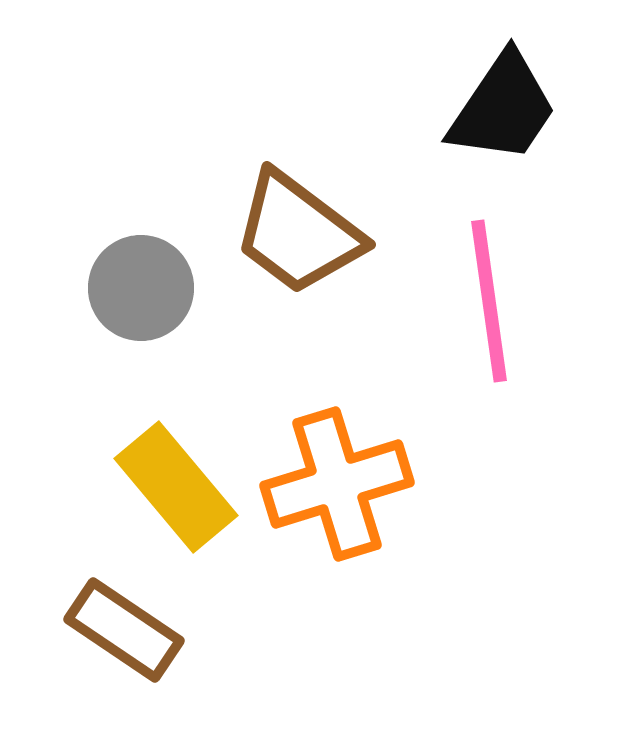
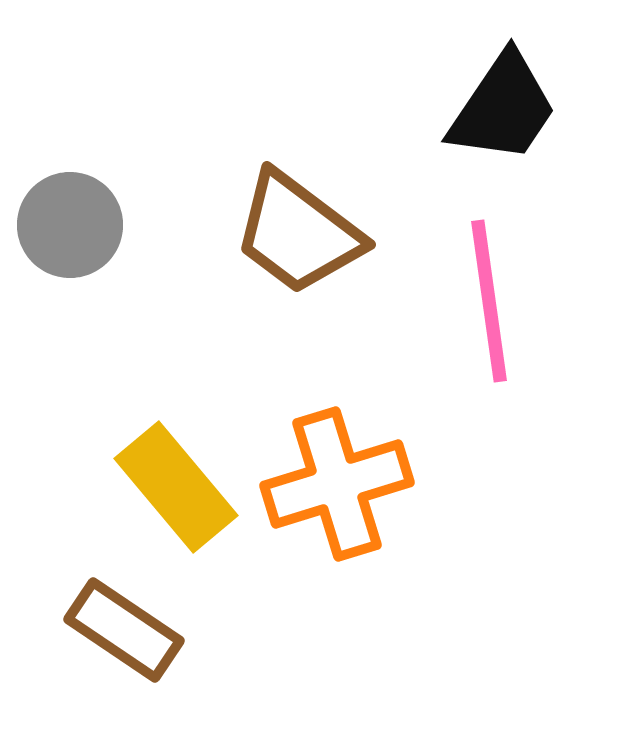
gray circle: moved 71 px left, 63 px up
